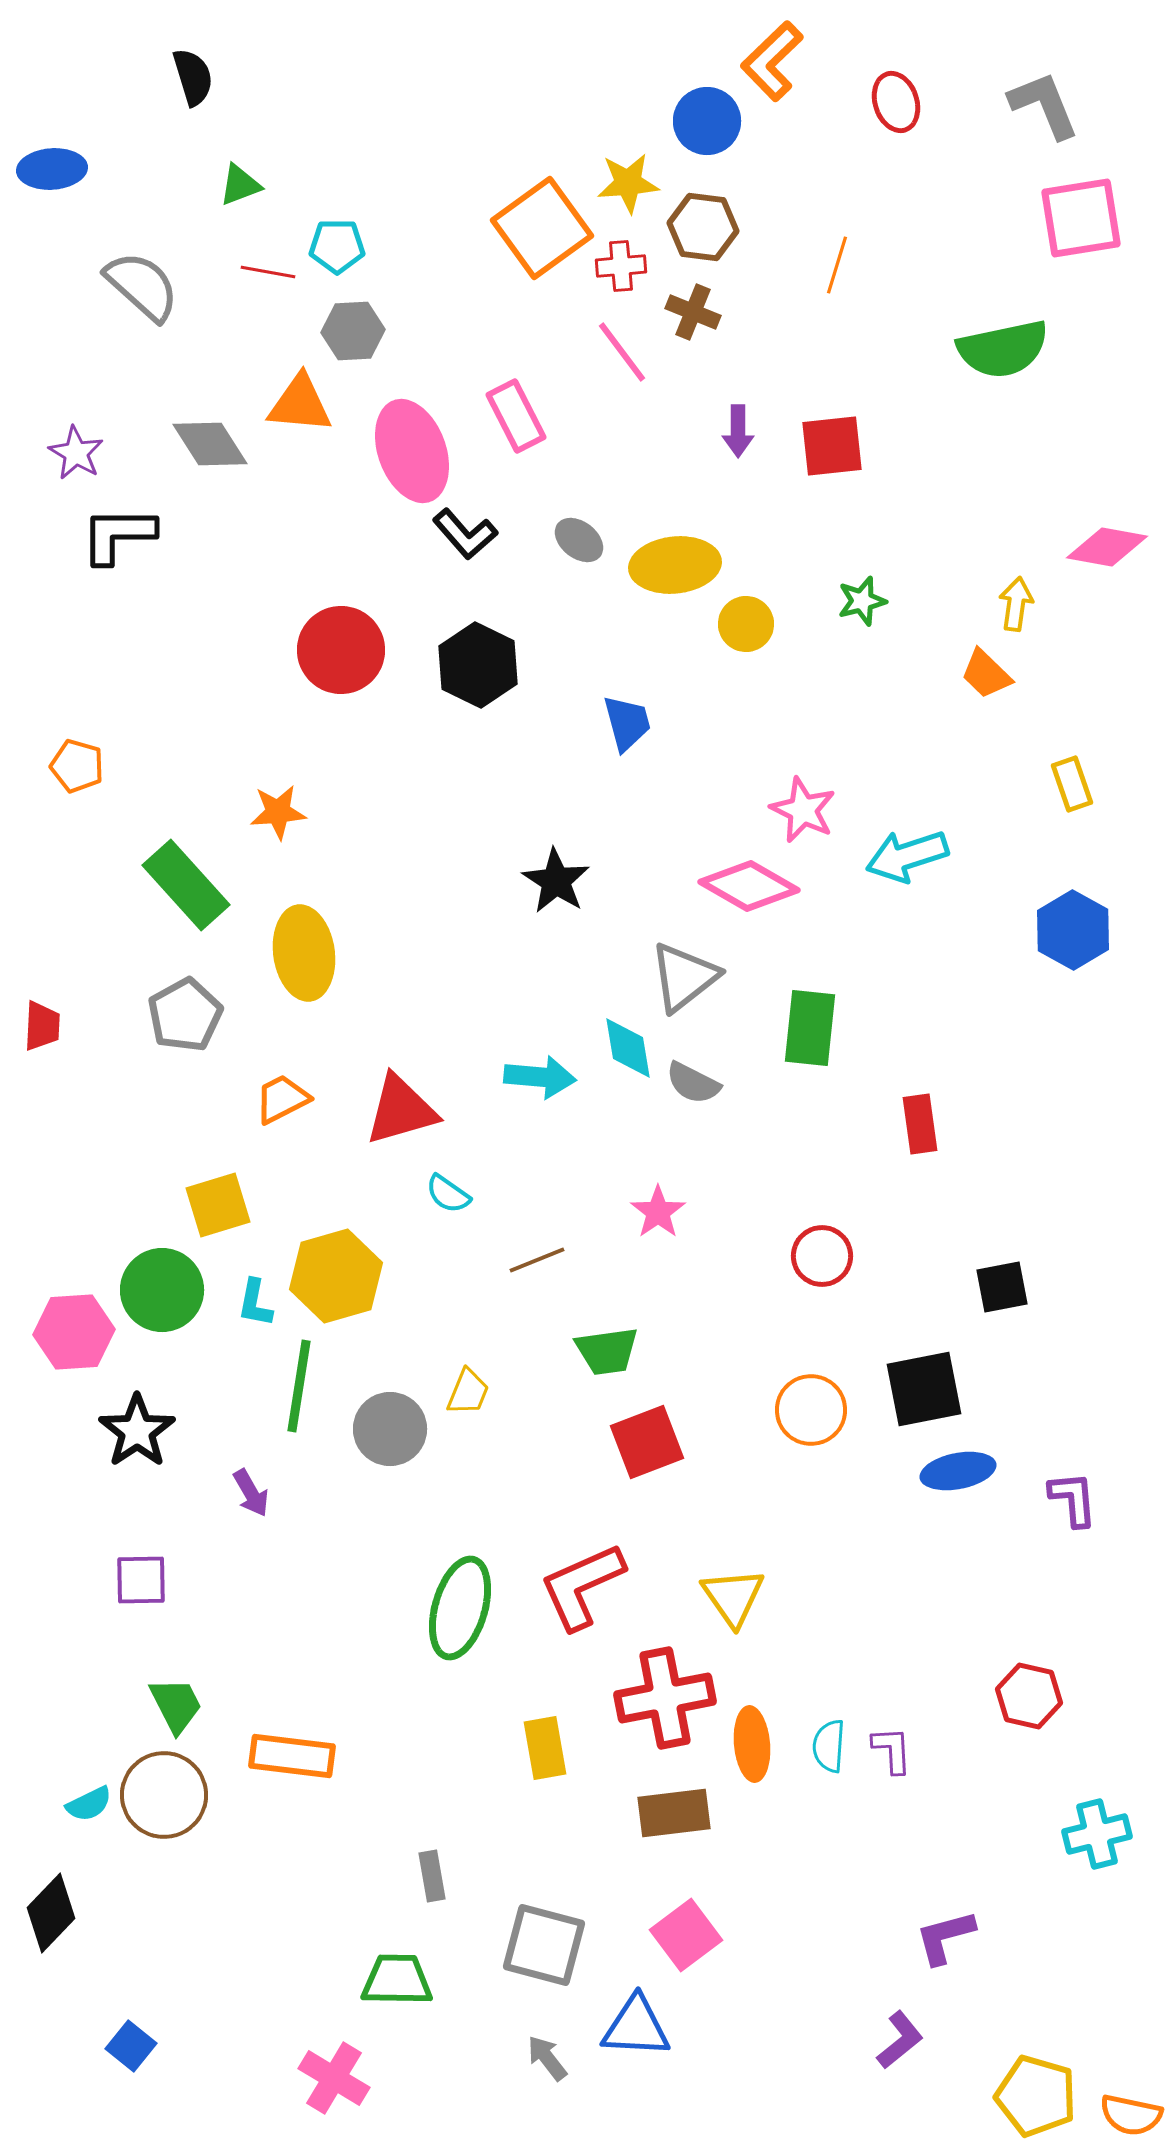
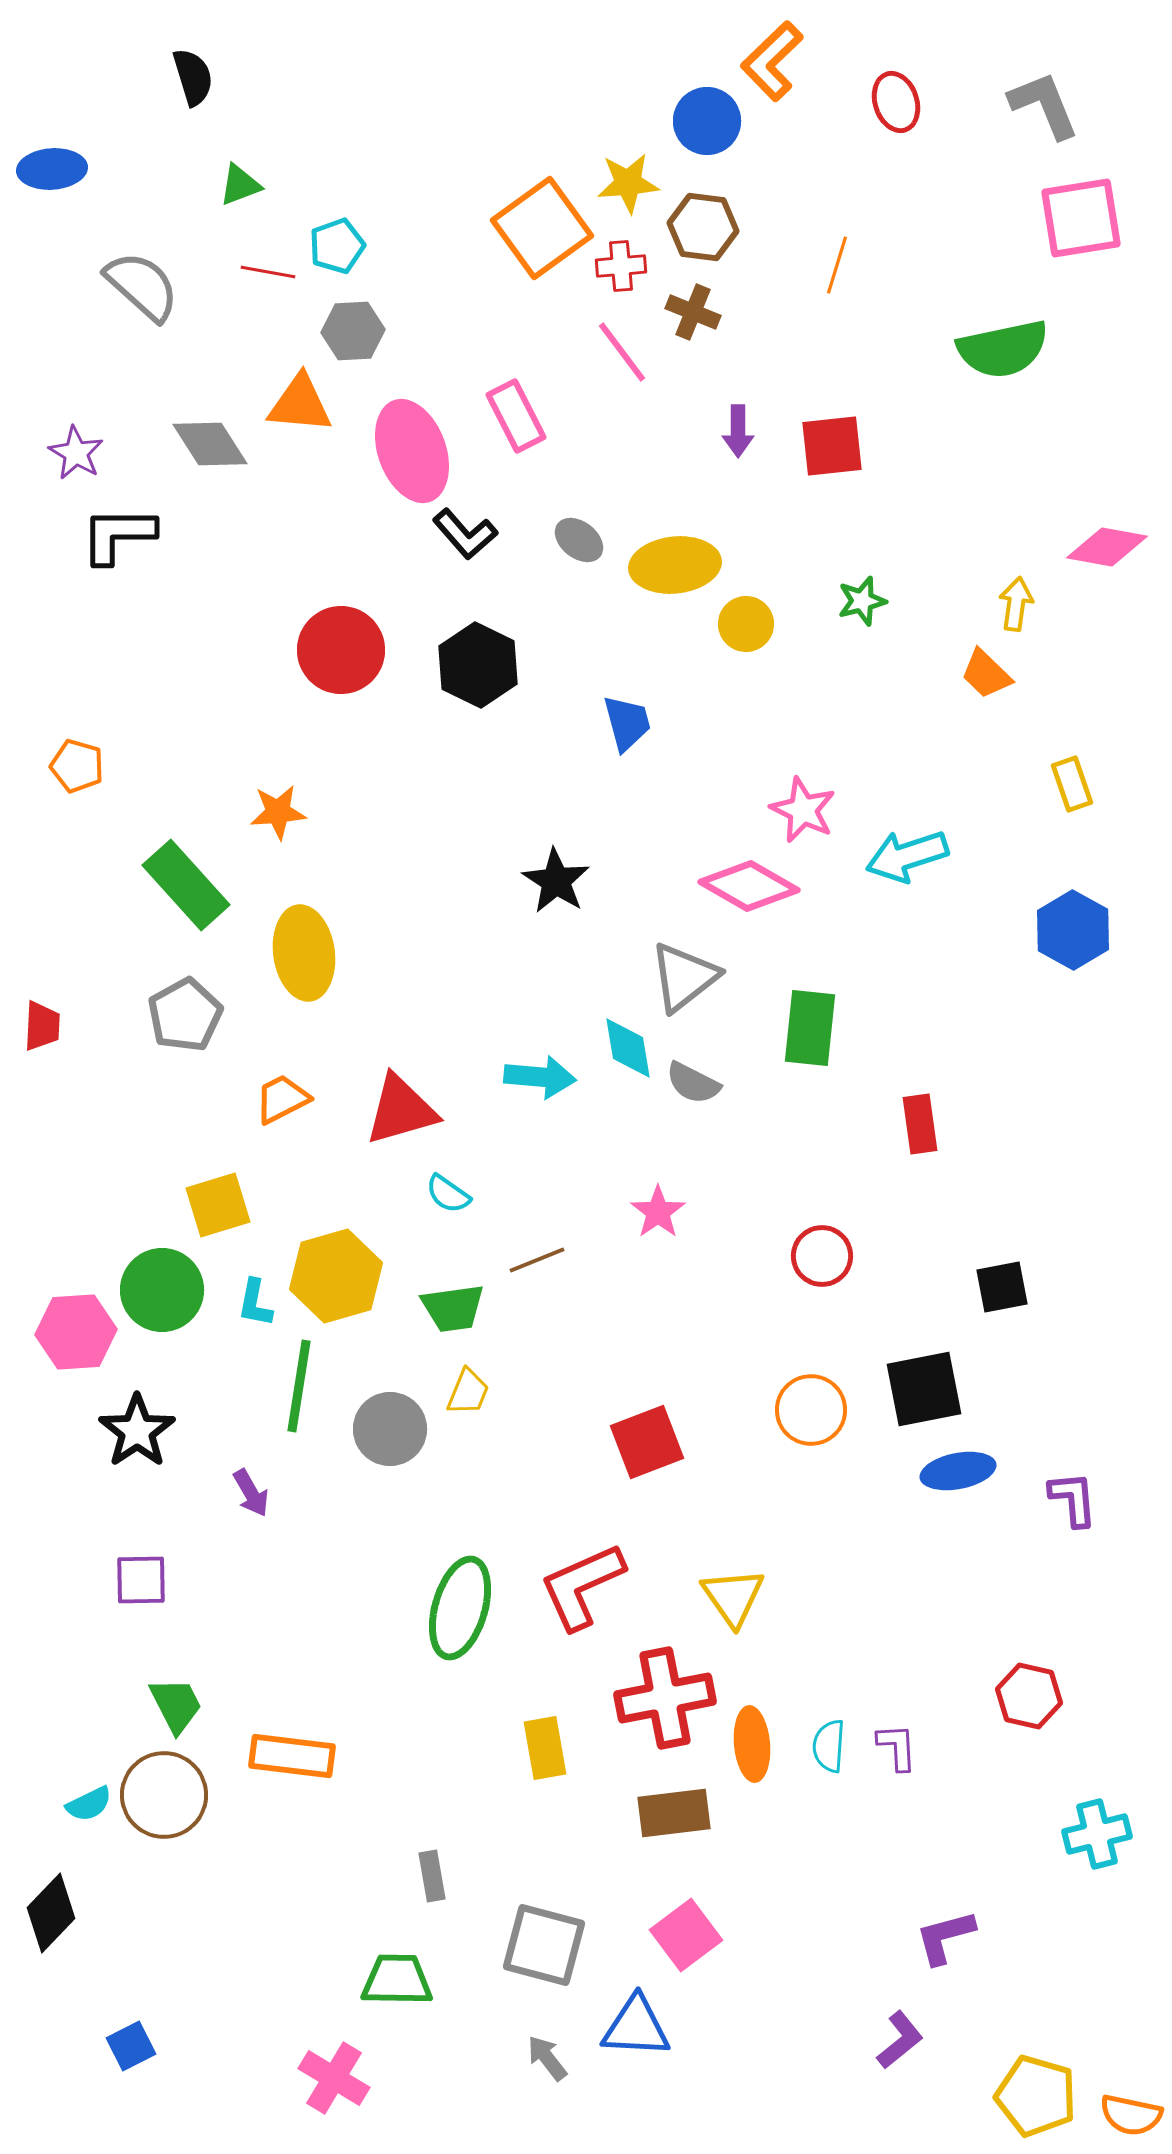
cyan pentagon at (337, 246): rotated 20 degrees counterclockwise
pink hexagon at (74, 1332): moved 2 px right
green trapezoid at (607, 1351): moved 154 px left, 43 px up
purple L-shape at (892, 1750): moved 5 px right, 3 px up
blue square at (131, 2046): rotated 24 degrees clockwise
